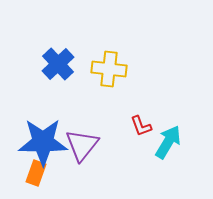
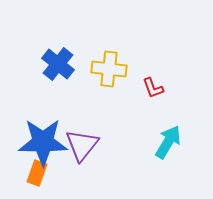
blue cross: rotated 8 degrees counterclockwise
red L-shape: moved 12 px right, 38 px up
orange rectangle: moved 1 px right
